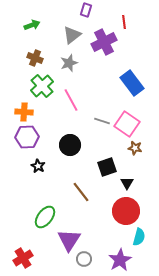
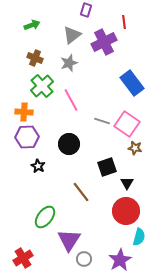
black circle: moved 1 px left, 1 px up
